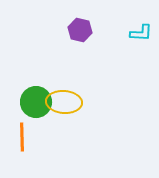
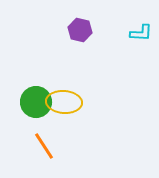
orange line: moved 22 px right, 9 px down; rotated 32 degrees counterclockwise
